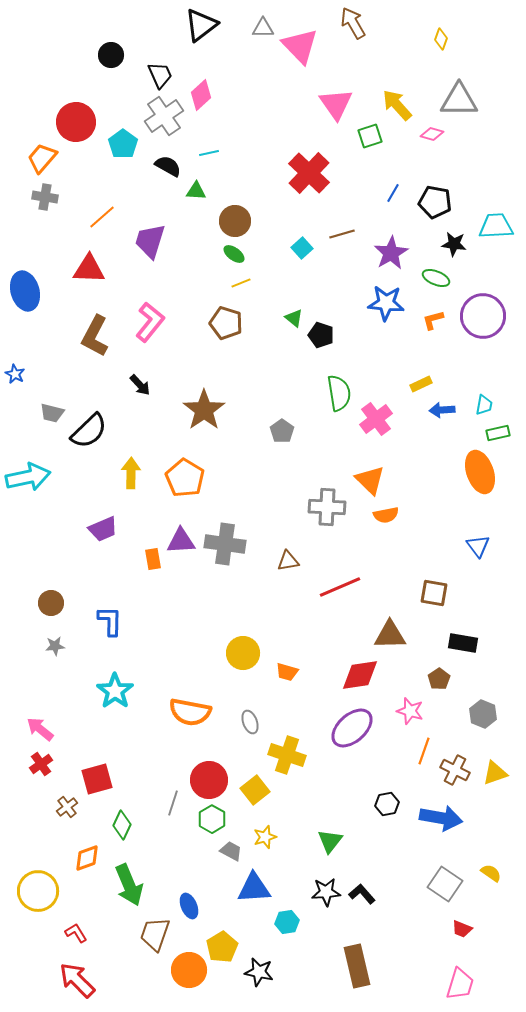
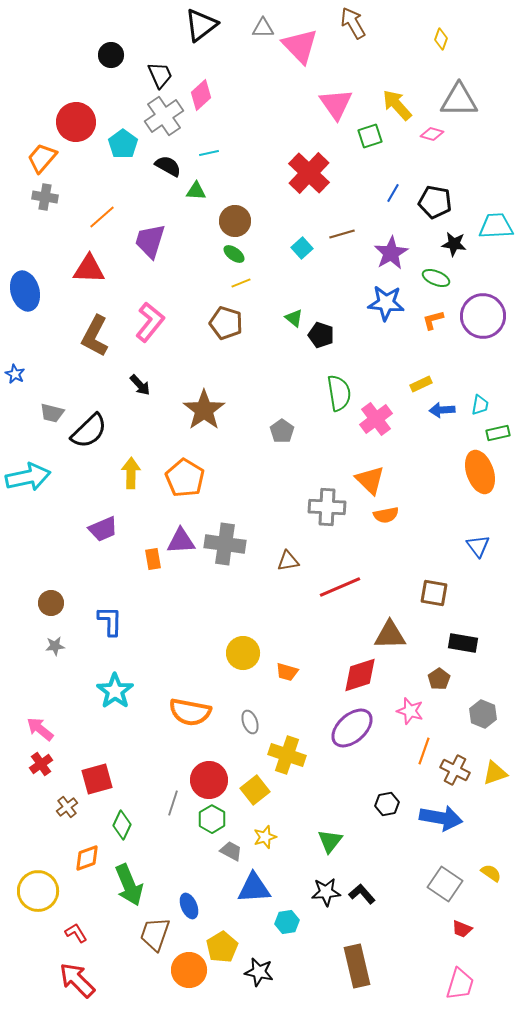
cyan trapezoid at (484, 405): moved 4 px left
red diamond at (360, 675): rotated 9 degrees counterclockwise
